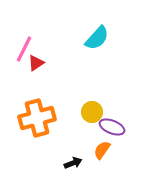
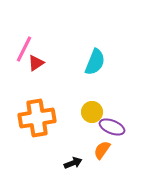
cyan semicircle: moved 2 px left, 24 px down; rotated 20 degrees counterclockwise
orange cross: rotated 6 degrees clockwise
